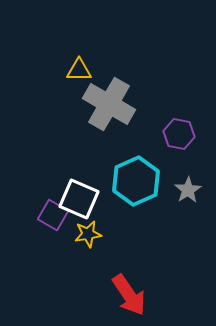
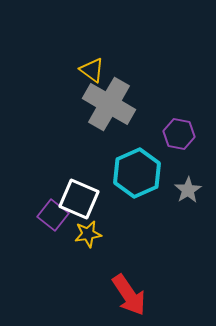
yellow triangle: moved 13 px right; rotated 36 degrees clockwise
cyan hexagon: moved 1 px right, 8 px up
purple square: rotated 8 degrees clockwise
